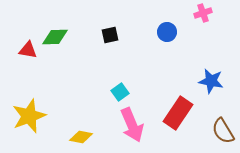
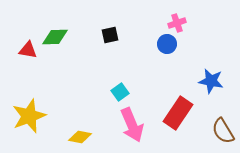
pink cross: moved 26 px left, 10 px down
blue circle: moved 12 px down
yellow diamond: moved 1 px left
